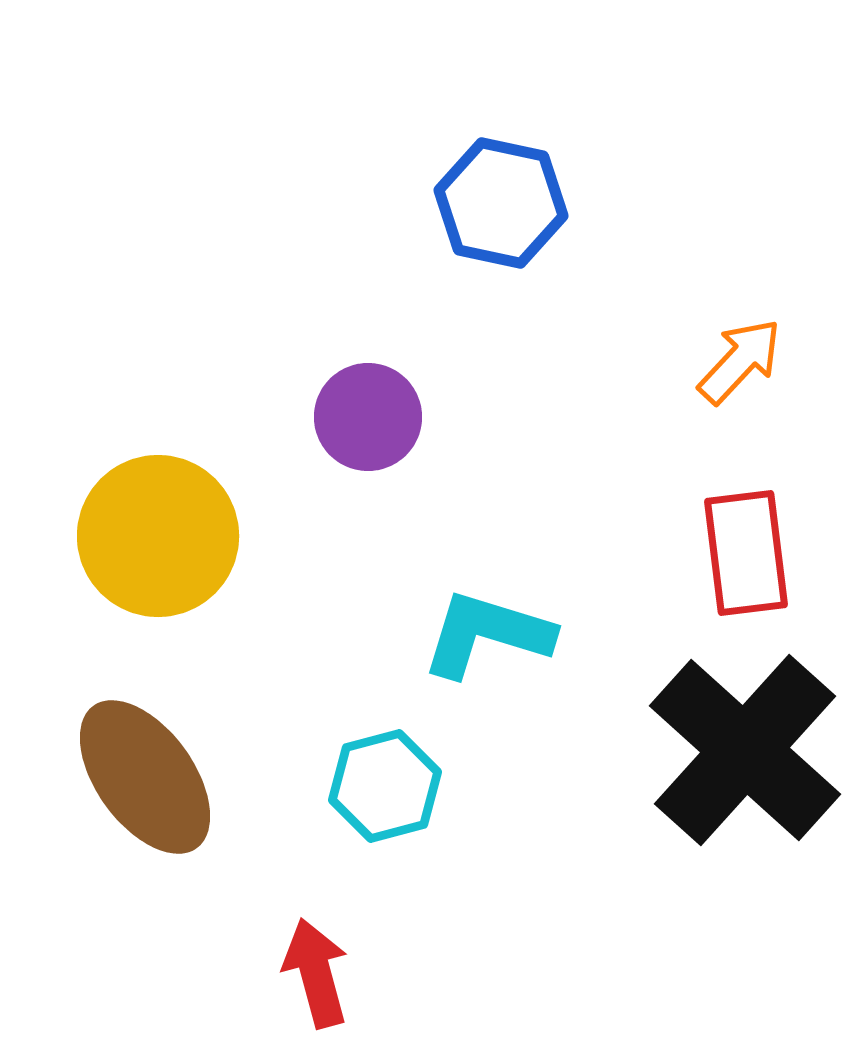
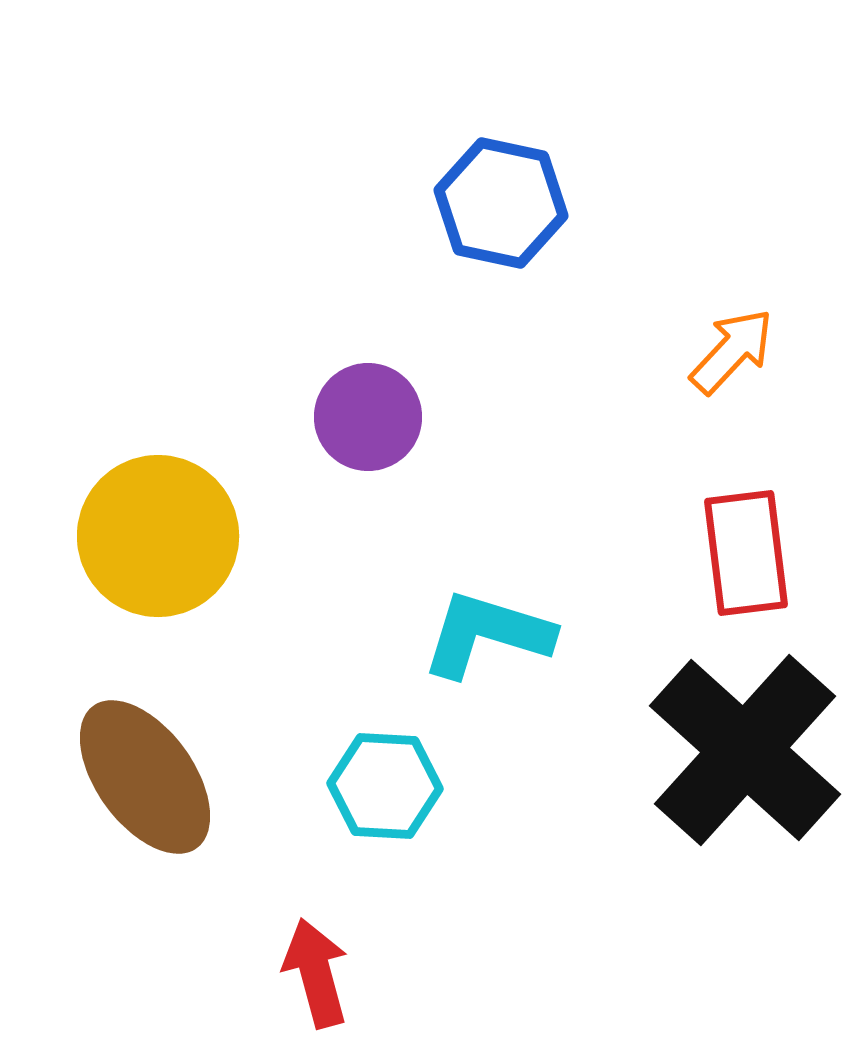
orange arrow: moved 8 px left, 10 px up
cyan hexagon: rotated 18 degrees clockwise
